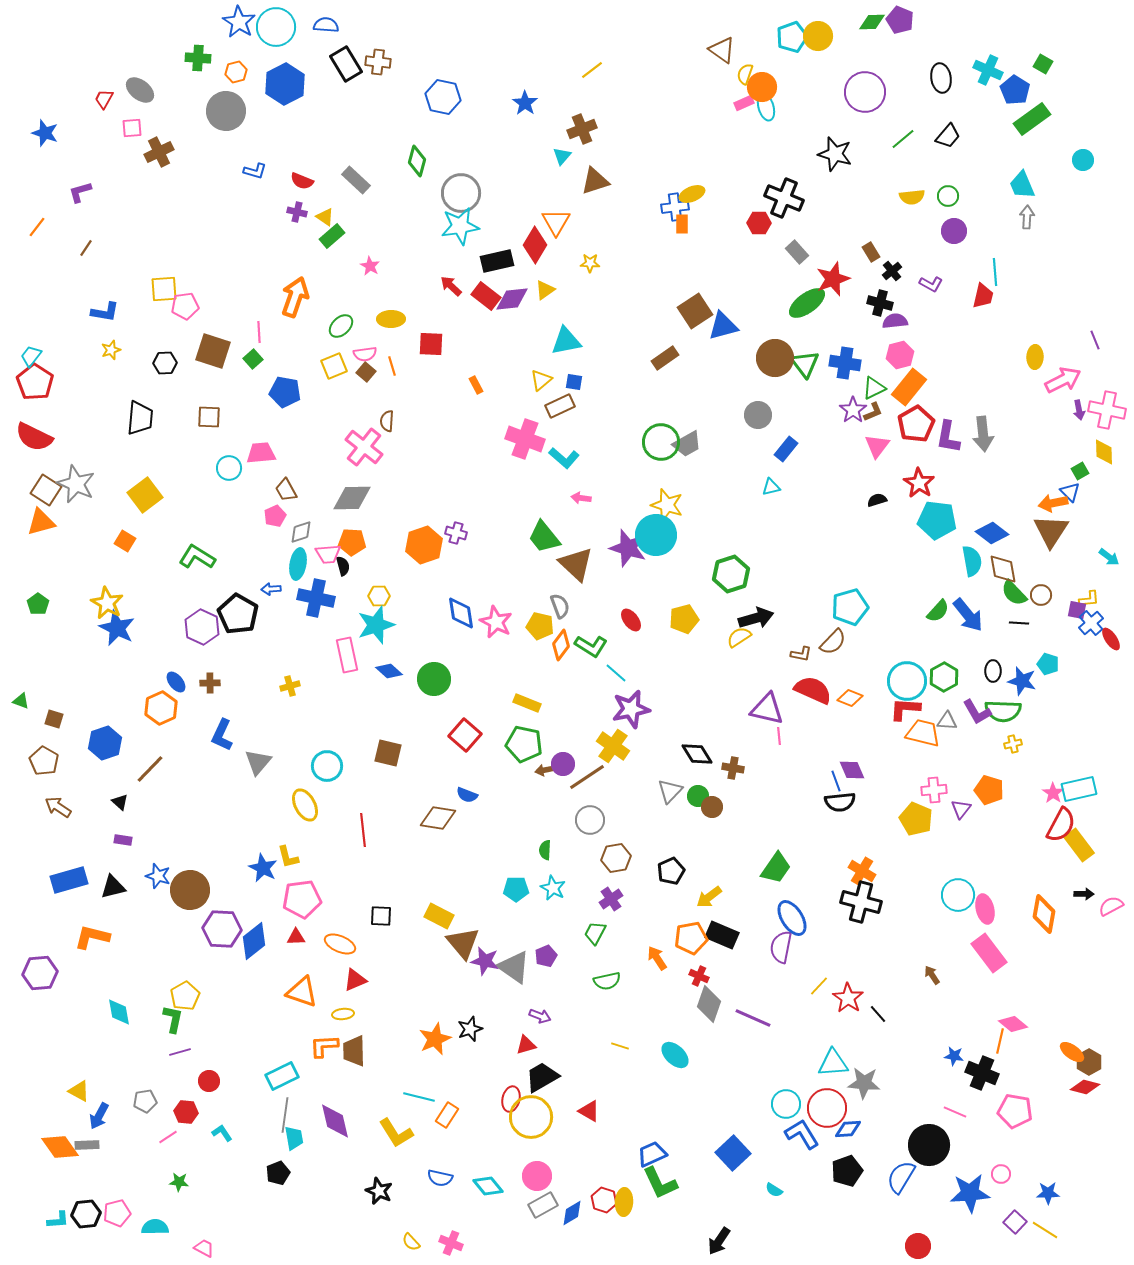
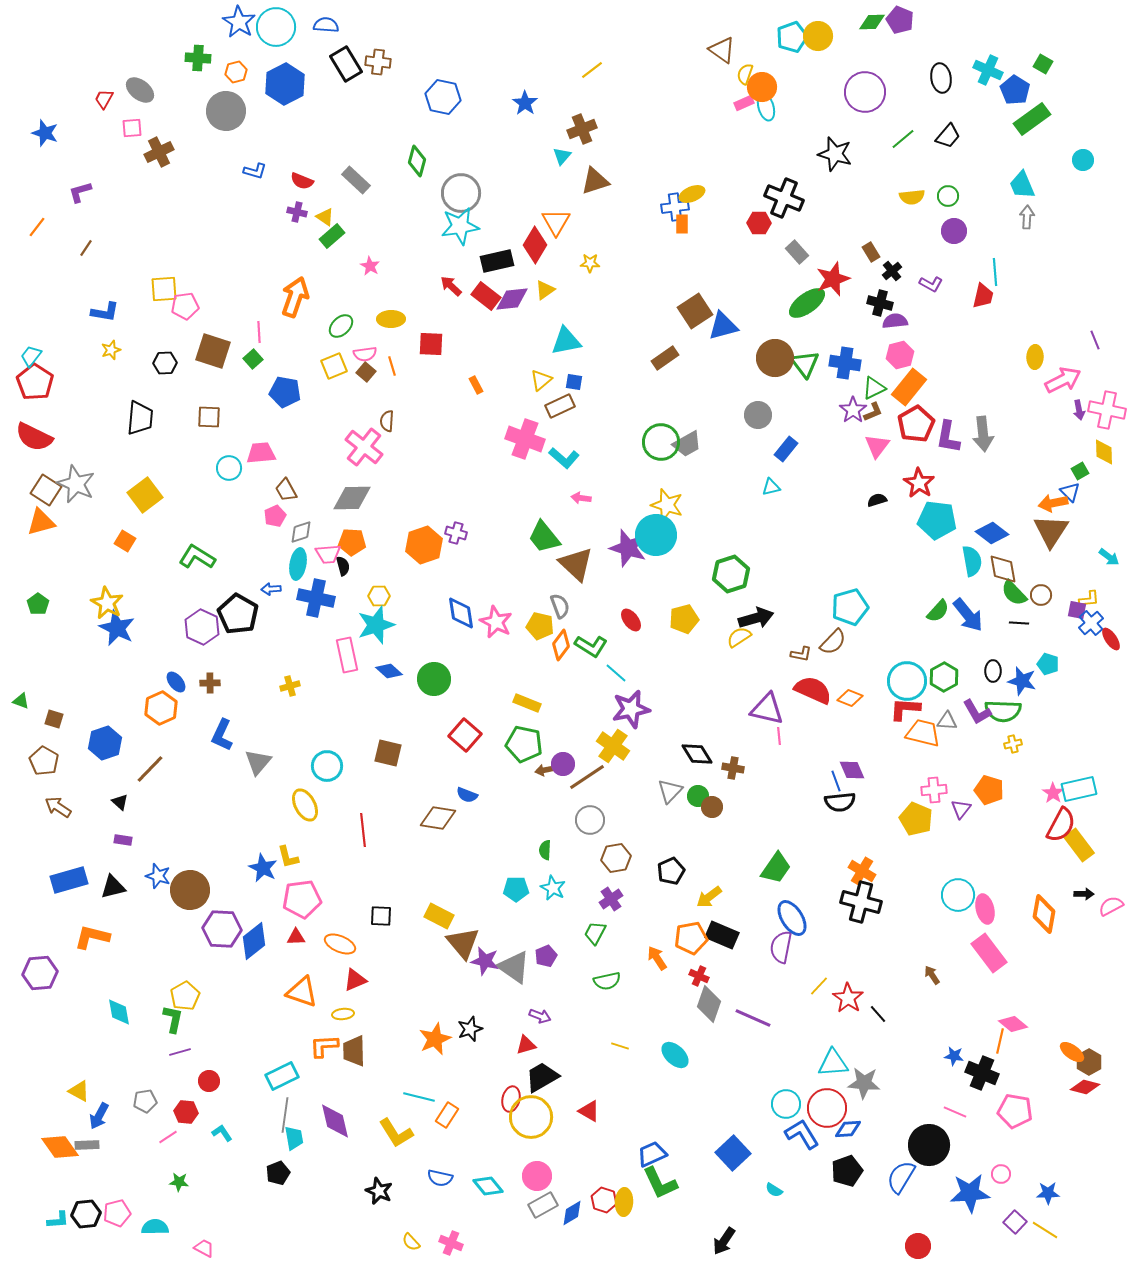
black arrow at (719, 1241): moved 5 px right
